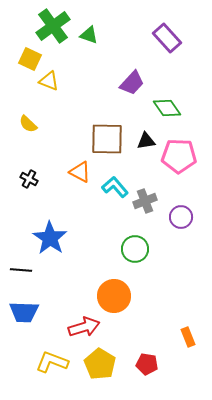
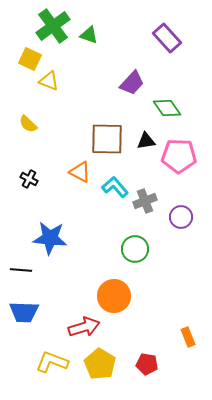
blue star: rotated 28 degrees counterclockwise
